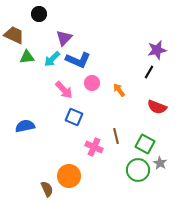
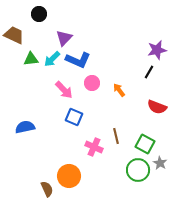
green triangle: moved 4 px right, 2 px down
blue semicircle: moved 1 px down
